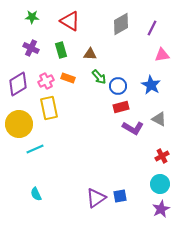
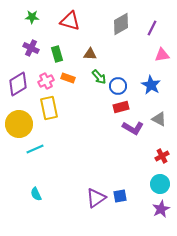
red triangle: rotated 15 degrees counterclockwise
green rectangle: moved 4 px left, 4 px down
